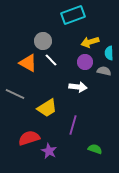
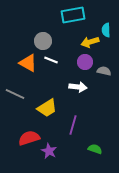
cyan rectangle: rotated 10 degrees clockwise
cyan semicircle: moved 3 px left, 23 px up
white line: rotated 24 degrees counterclockwise
